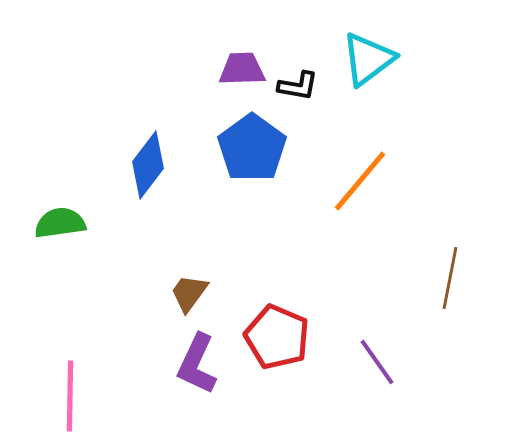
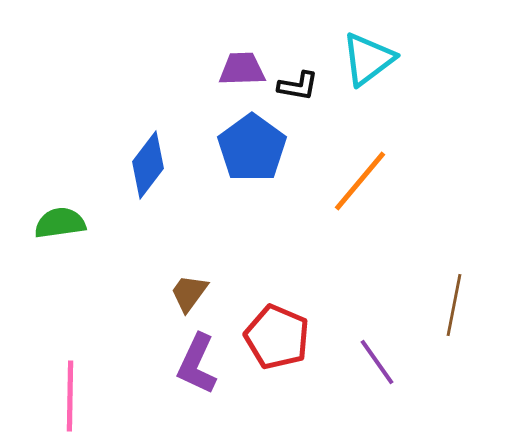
brown line: moved 4 px right, 27 px down
